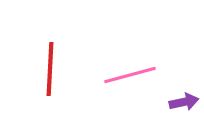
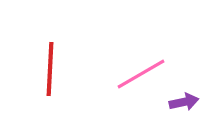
pink line: moved 11 px right, 1 px up; rotated 15 degrees counterclockwise
